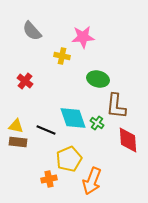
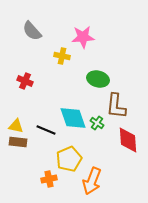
red cross: rotated 14 degrees counterclockwise
